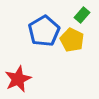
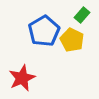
red star: moved 4 px right, 1 px up
